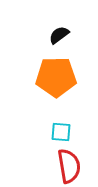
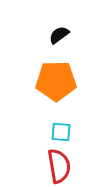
orange pentagon: moved 4 px down
red semicircle: moved 10 px left
